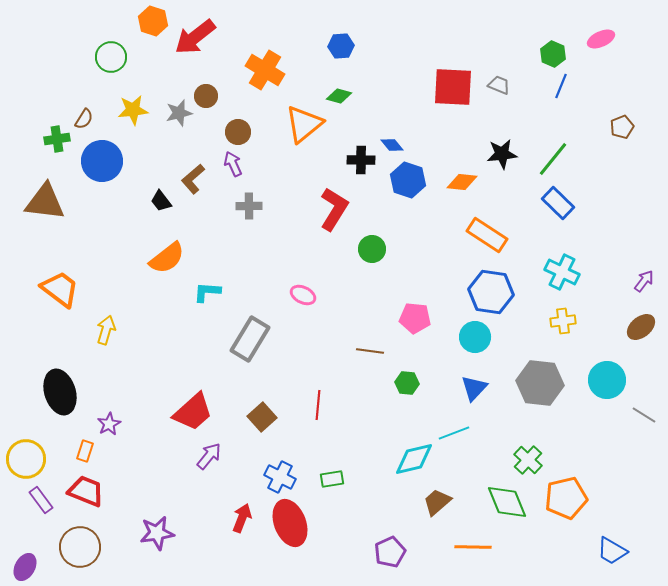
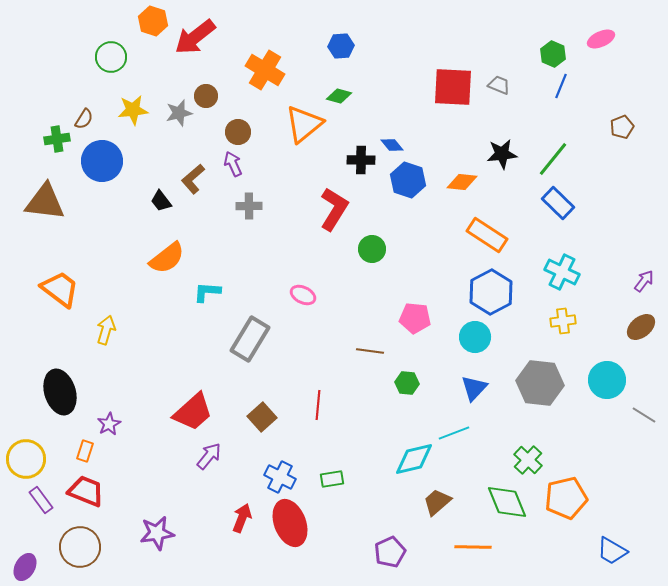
blue hexagon at (491, 292): rotated 24 degrees clockwise
